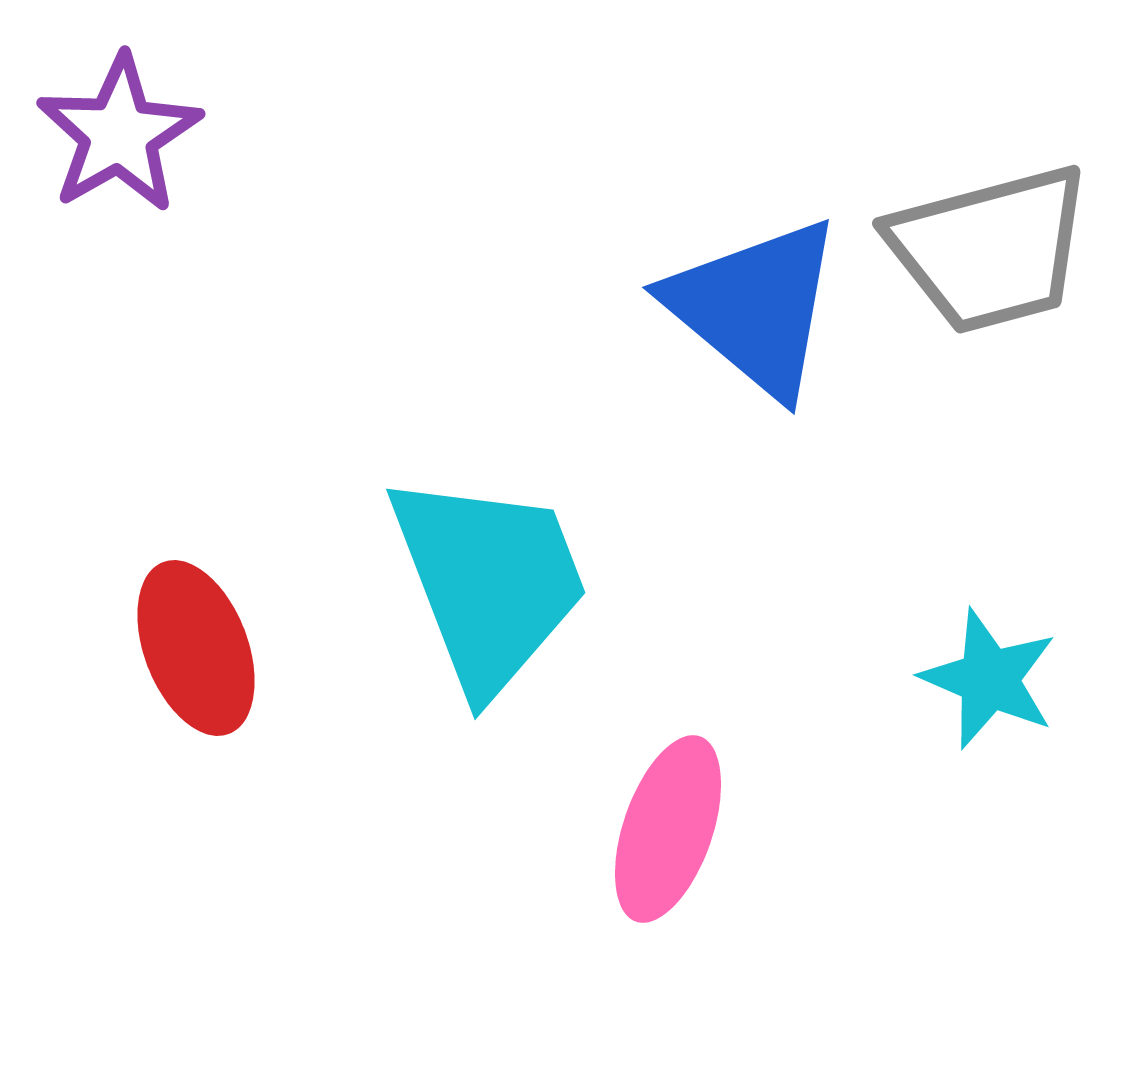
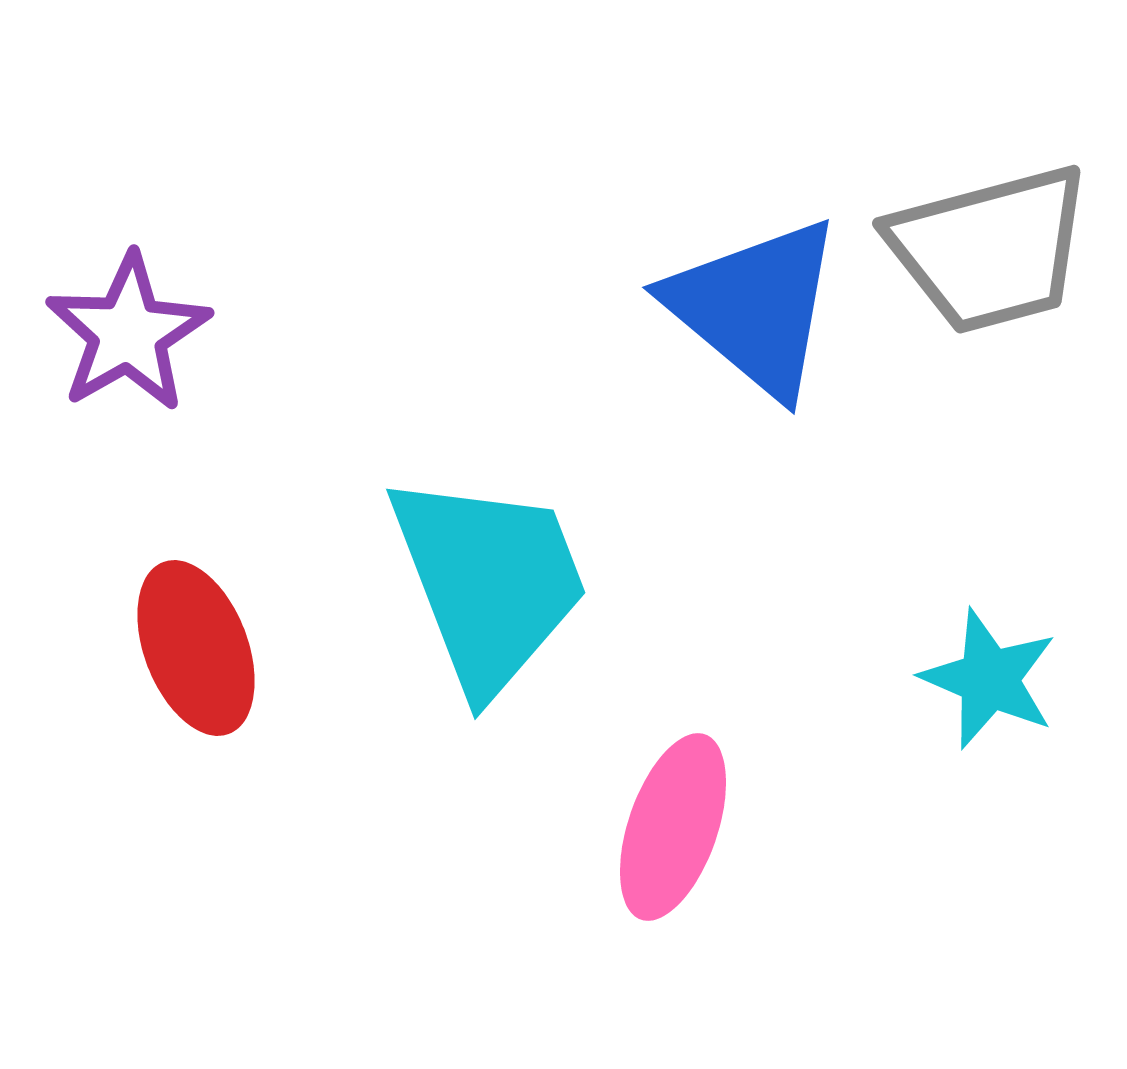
purple star: moved 9 px right, 199 px down
pink ellipse: moved 5 px right, 2 px up
